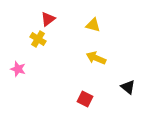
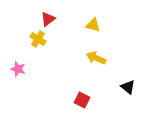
red square: moved 3 px left, 1 px down
